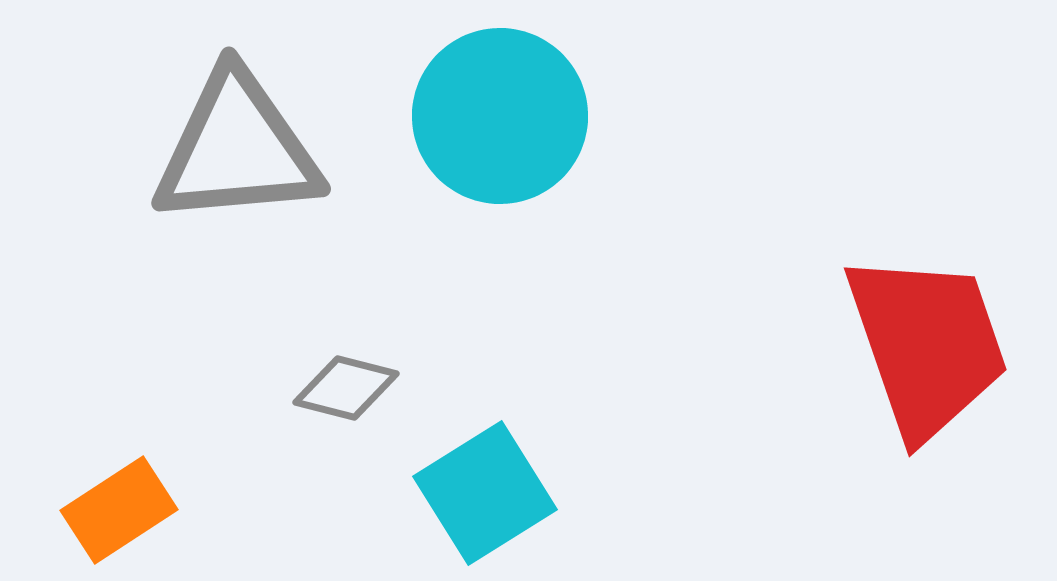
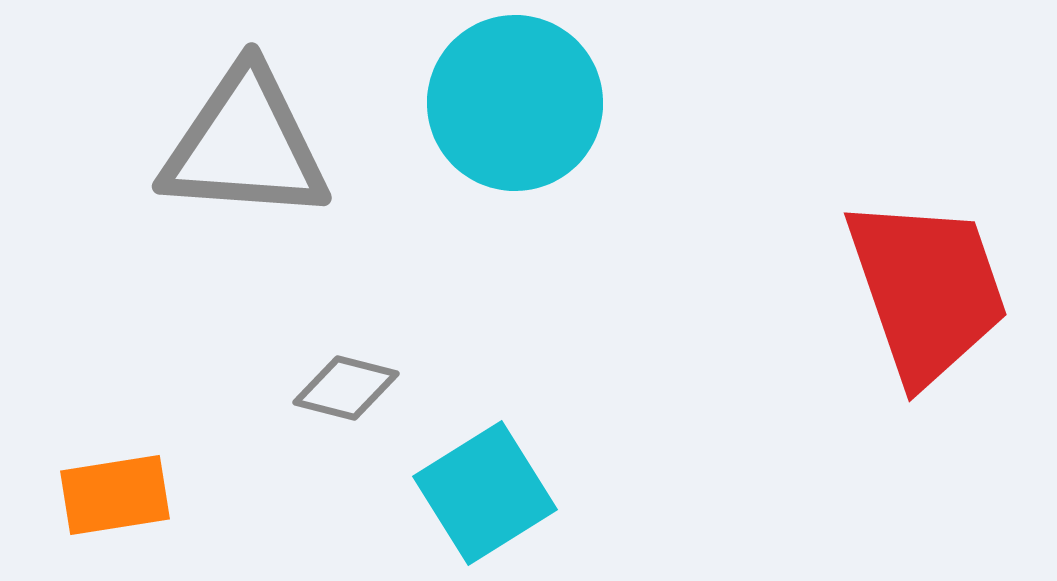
cyan circle: moved 15 px right, 13 px up
gray triangle: moved 8 px right, 4 px up; rotated 9 degrees clockwise
red trapezoid: moved 55 px up
orange rectangle: moved 4 px left, 15 px up; rotated 24 degrees clockwise
